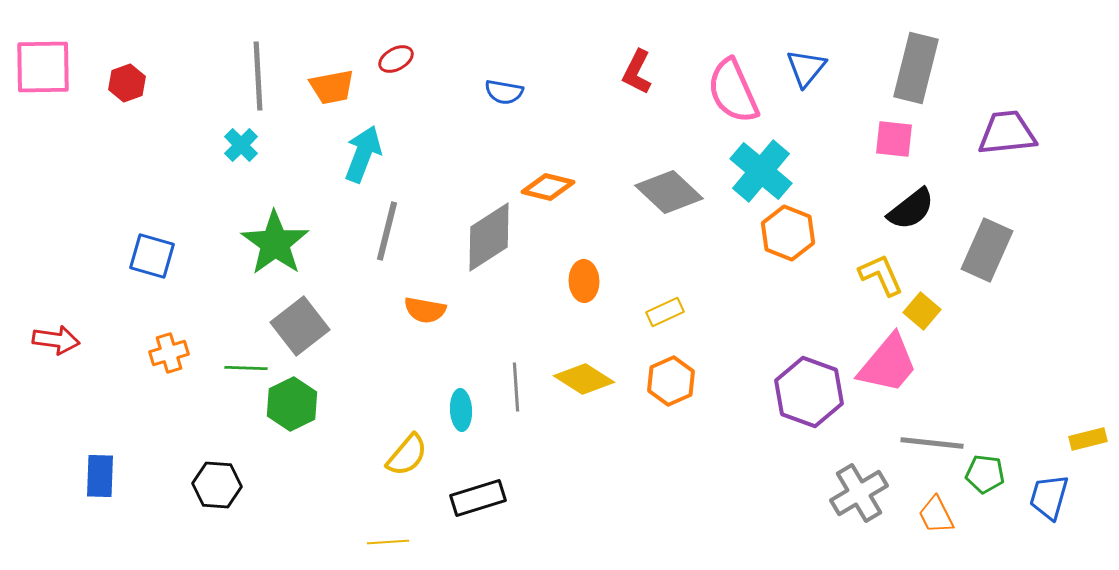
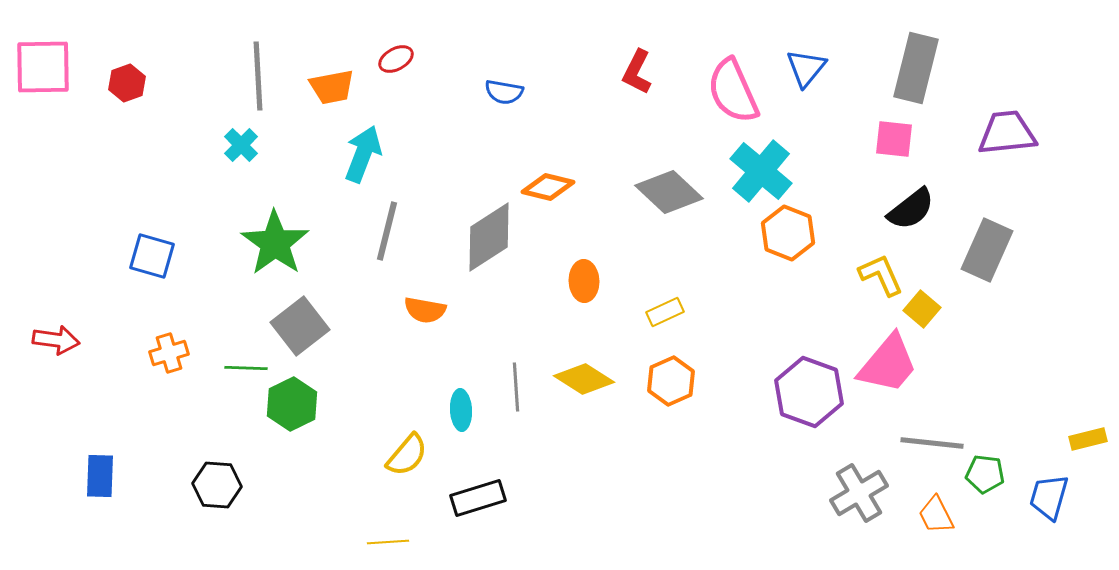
yellow square at (922, 311): moved 2 px up
